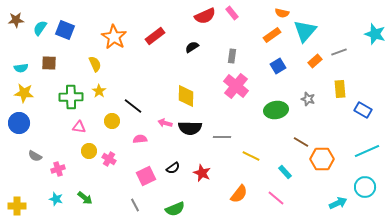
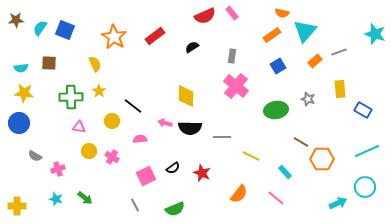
pink cross at (109, 159): moved 3 px right, 2 px up
